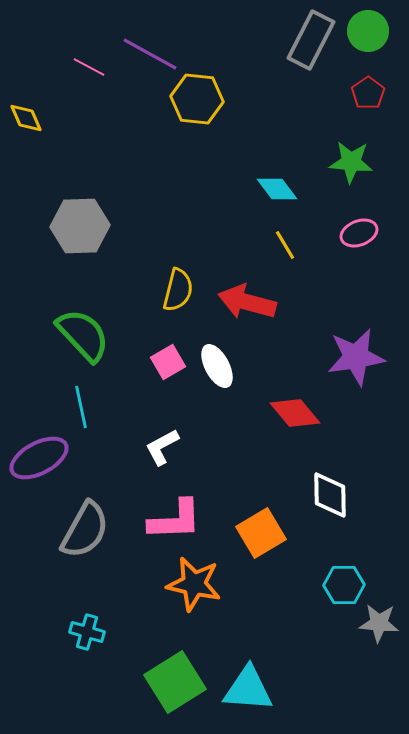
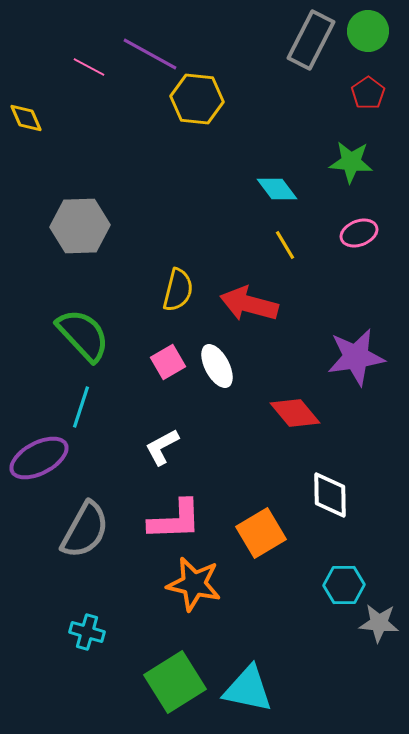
red arrow: moved 2 px right, 2 px down
cyan line: rotated 30 degrees clockwise
cyan triangle: rotated 8 degrees clockwise
